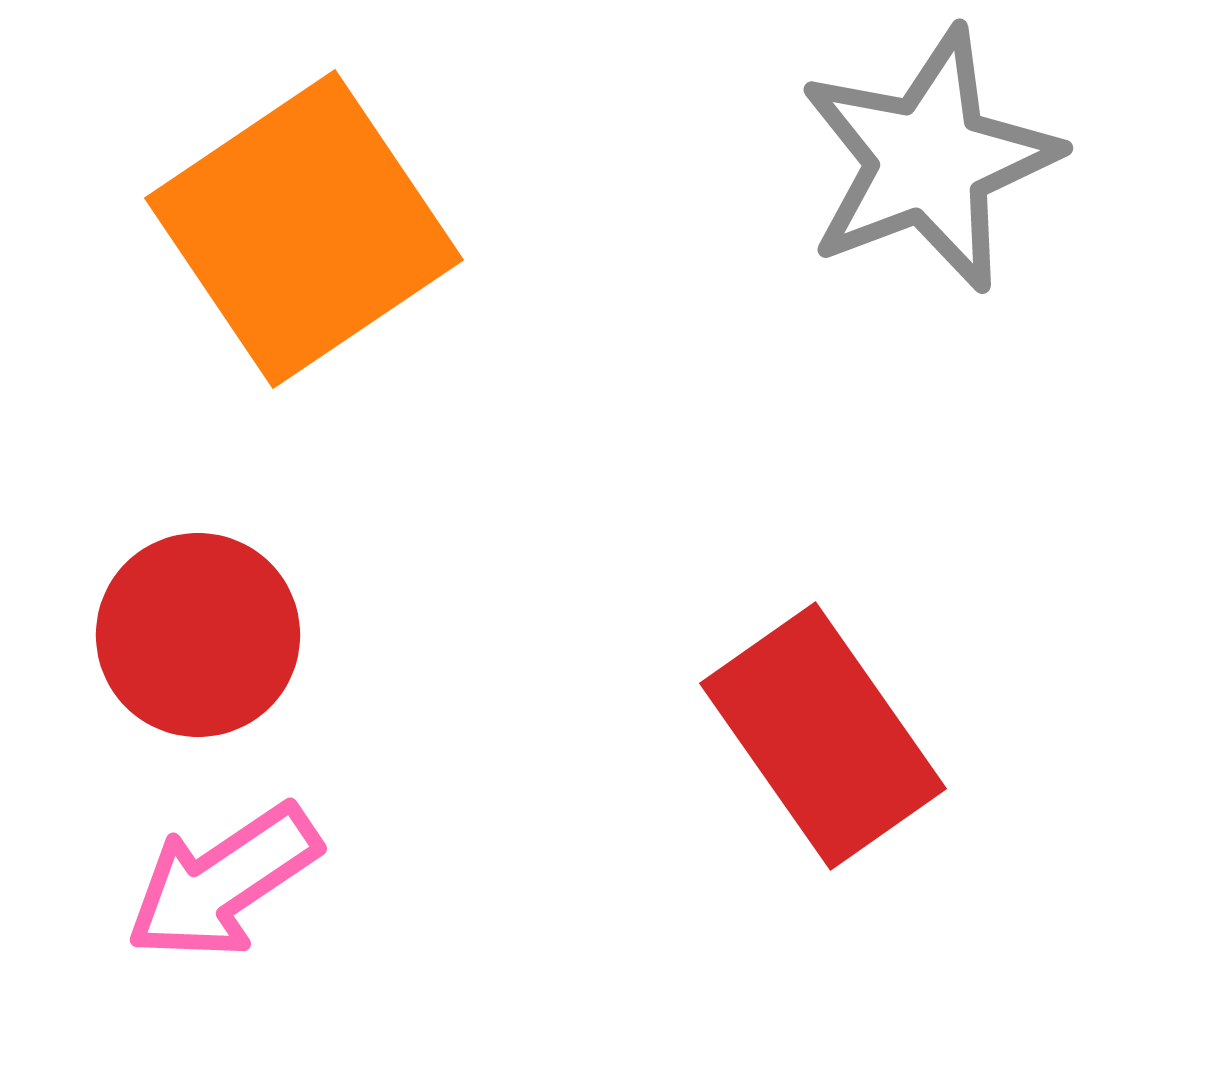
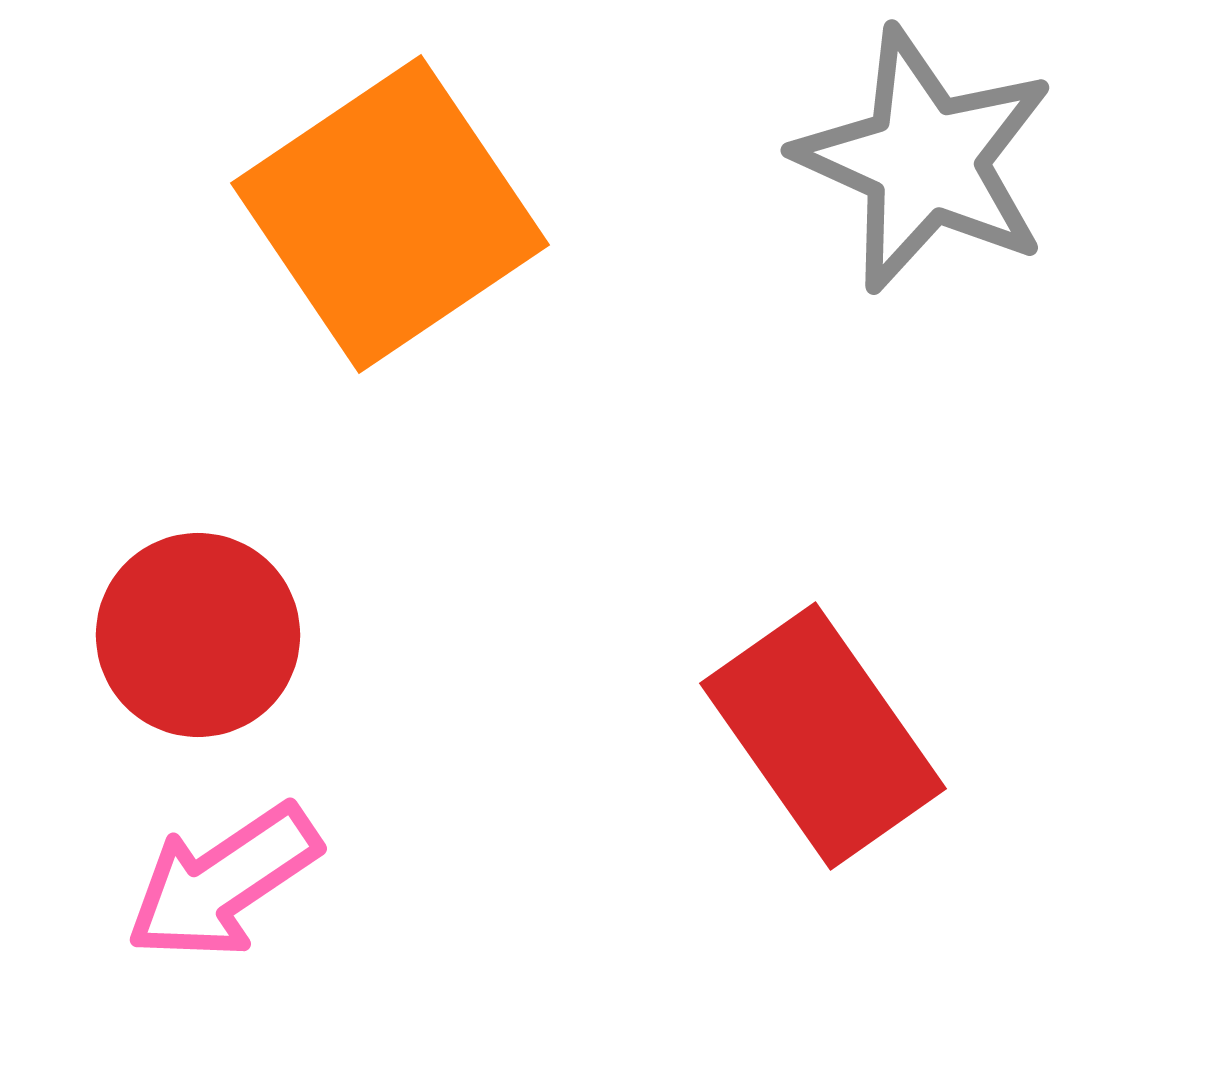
gray star: moved 4 px left; rotated 27 degrees counterclockwise
orange square: moved 86 px right, 15 px up
